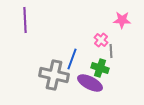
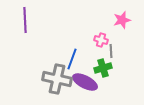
pink star: rotated 18 degrees counterclockwise
pink cross: rotated 24 degrees counterclockwise
green cross: moved 3 px right; rotated 36 degrees counterclockwise
gray cross: moved 3 px right, 4 px down
purple ellipse: moved 5 px left, 1 px up
